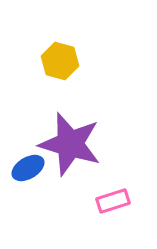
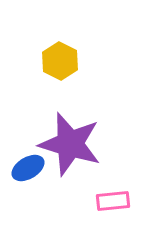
yellow hexagon: rotated 12 degrees clockwise
pink rectangle: rotated 12 degrees clockwise
